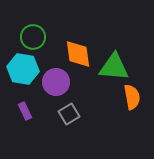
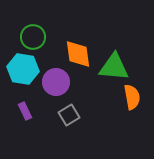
gray square: moved 1 px down
